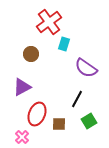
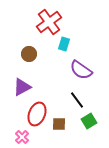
brown circle: moved 2 px left
purple semicircle: moved 5 px left, 2 px down
black line: moved 1 px down; rotated 66 degrees counterclockwise
